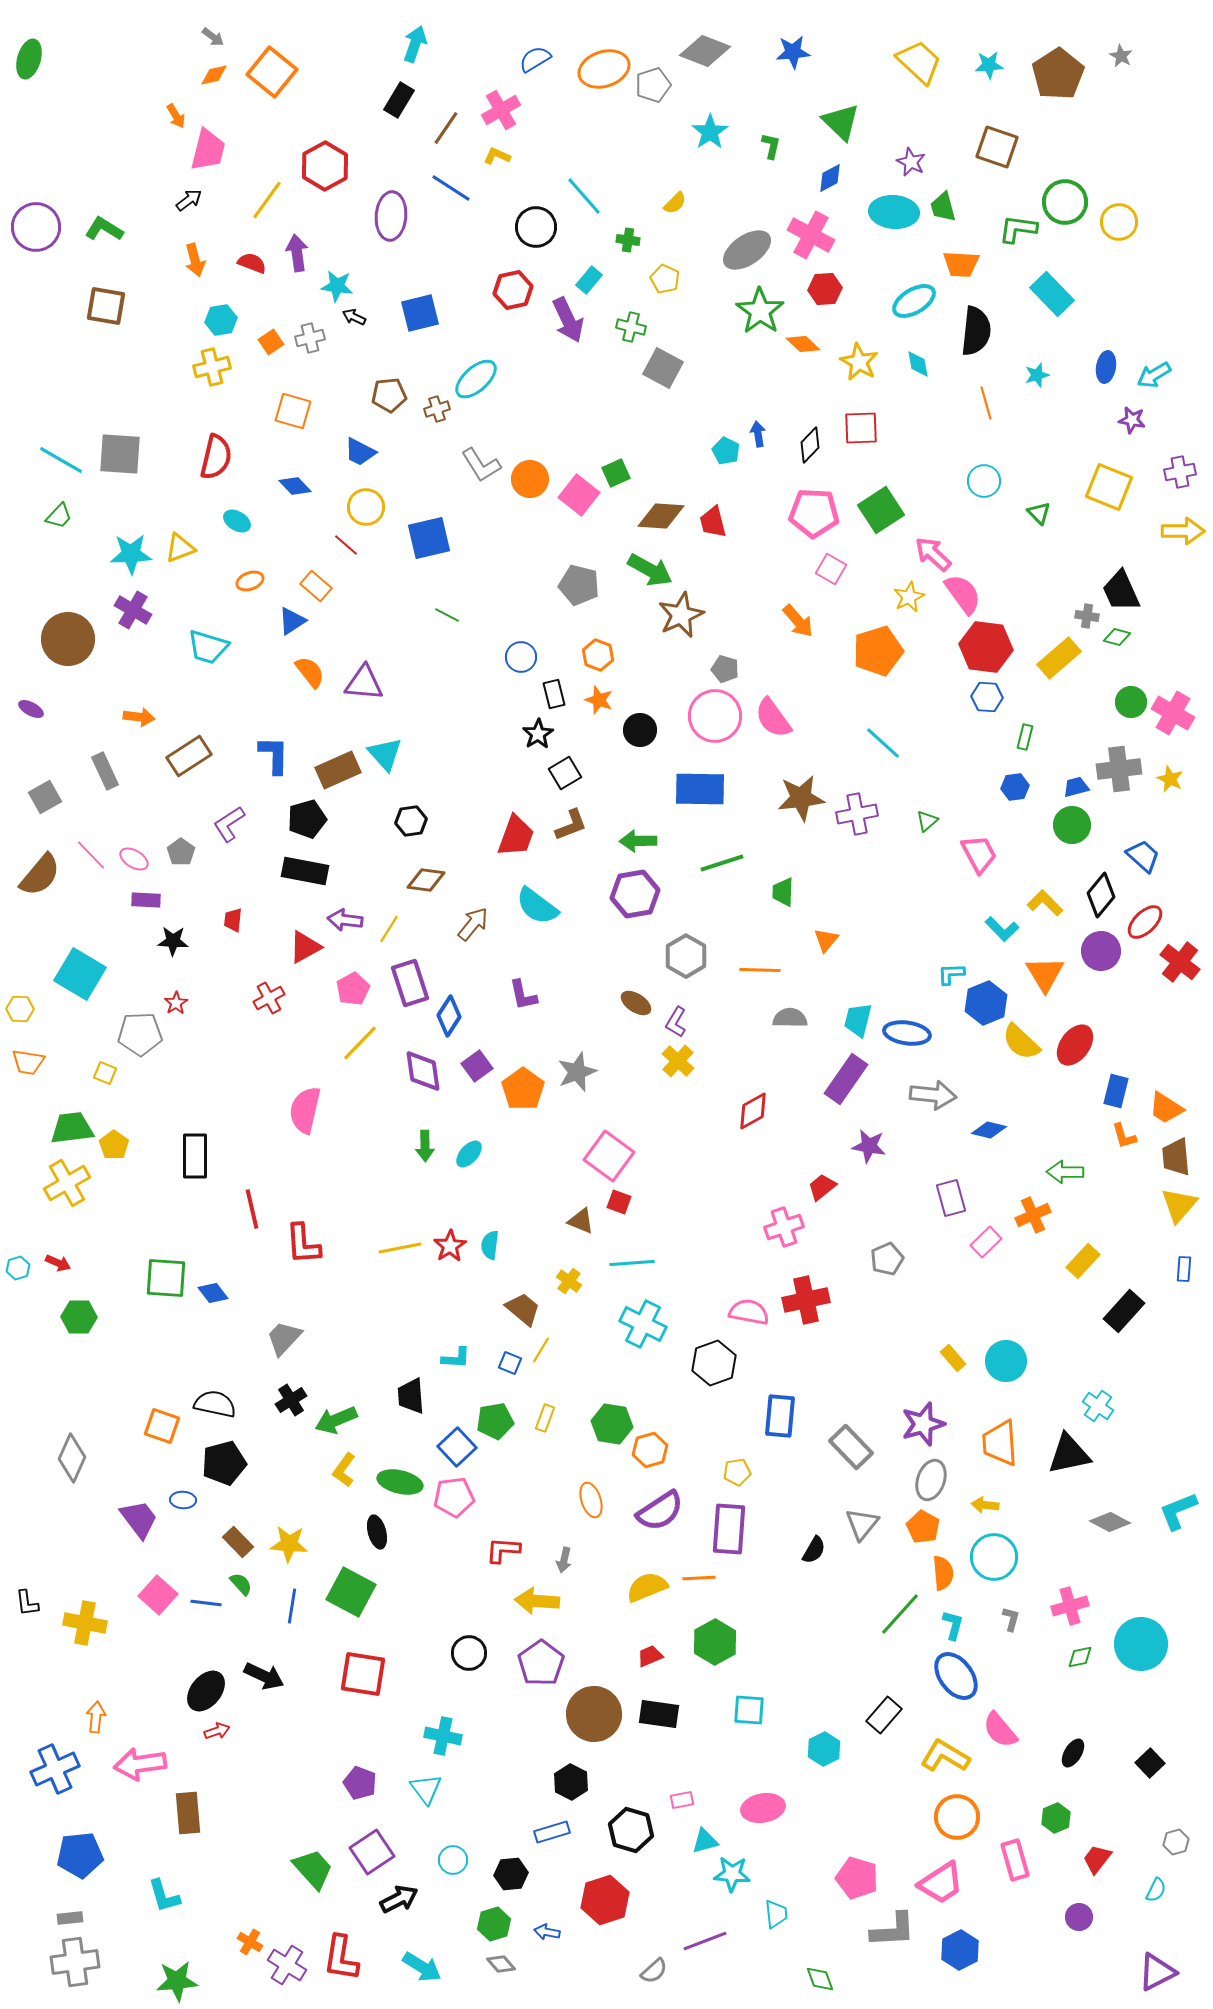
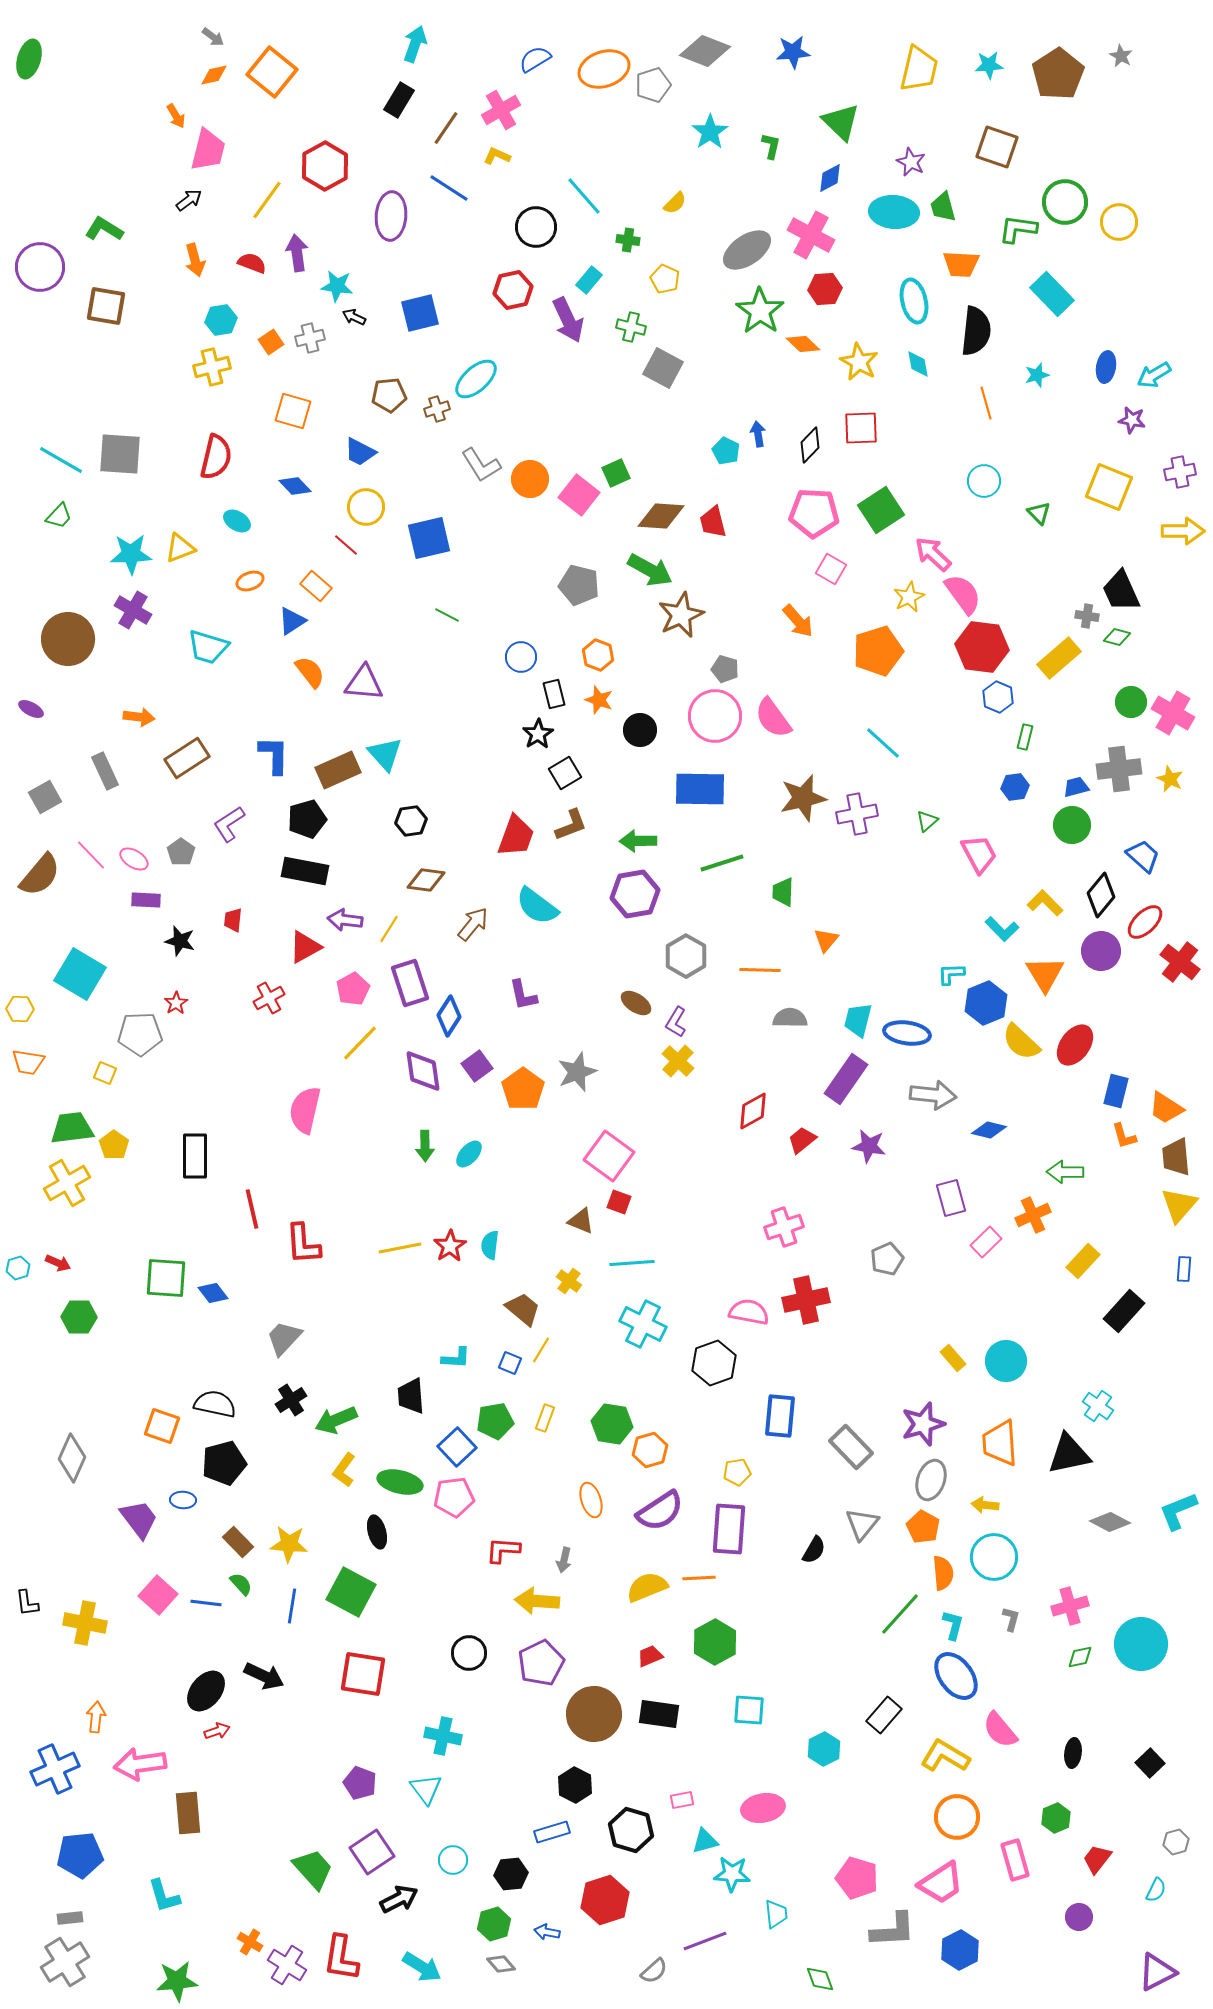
yellow trapezoid at (919, 62): moved 7 px down; rotated 60 degrees clockwise
blue line at (451, 188): moved 2 px left
purple circle at (36, 227): moved 4 px right, 40 px down
cyan ellipse at (914, 301): rotated 72 degrees counterclockwise
red hexagon at (986, 647): moved 4 px left
blue hexagon at (987, 697): moved 11 px right; rotated 20 degrees clockwise
brown rectangle at (189, 756): moved 2 px left, 2 px down
brown star at (801, 798): moved 2 px right; rotated 6 degrees counterclockwise
black star at (173, 941): moved 7 px right; rotated 12 degrees clockwise
red trapezoid at (822, 1187): moved 20 px left, 47 px up
purple pentagon at (541, 1663): rotated 9 degrees clockwise
black ellipse at (1073, 1753): rotated 24 degrees counterclockwise
black hexagon at (571, 1782): moved 4 px right, 3 px down
gray cross at (75, 1962): moved 10 px left; rotated 24 degrees counterclockwise
